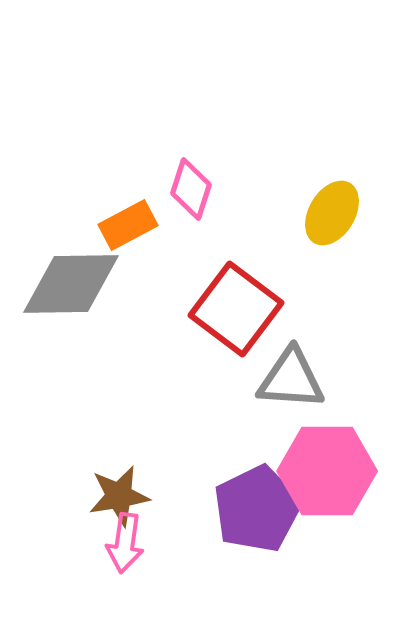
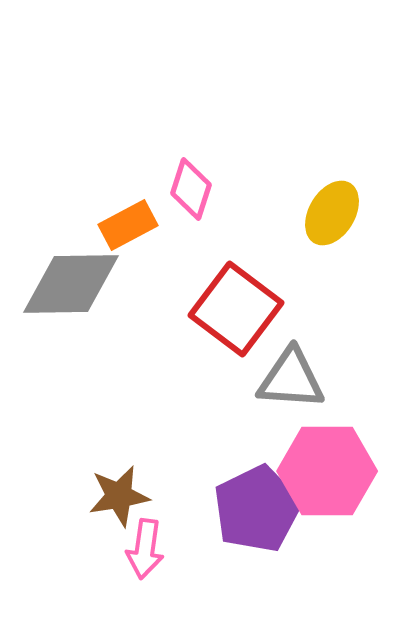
pink arrow: moved 20 px right, 6 px down
